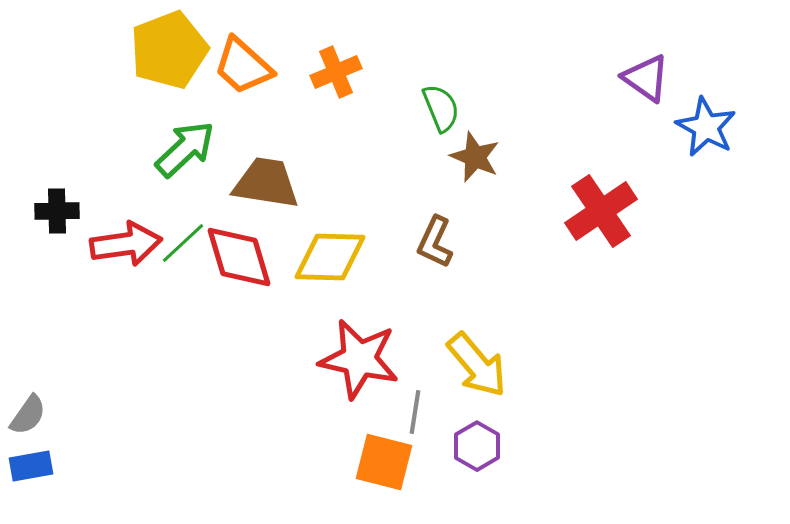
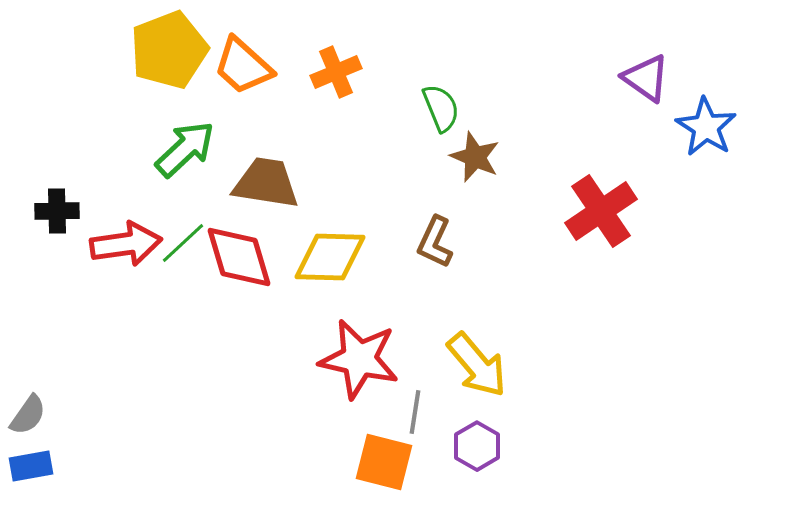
blue star: rotated 4 degrees clockwise
